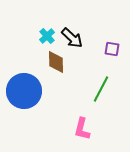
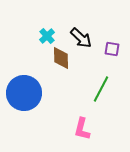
black arrow: moved 9 px right
brown diamond: moved 5 px right, 4 px up
blue circle: moved 2 px down
